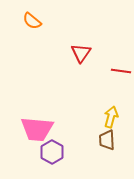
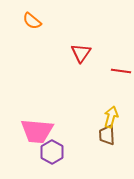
pink trapezoid: moved 2 px down
brown trapezoid: moved 5 px up
